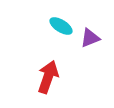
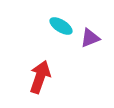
red arrow: moved 8 px left
